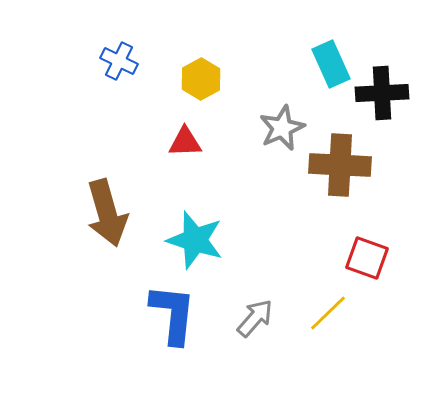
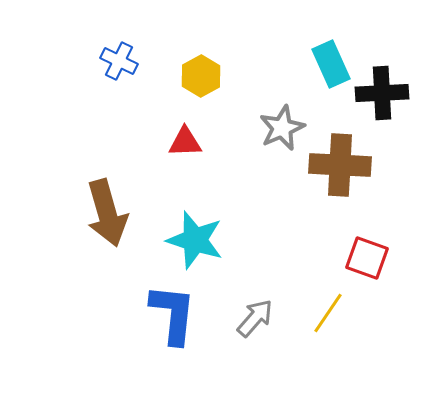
yellow hexagon: moved 3 px up
yellow line: rotated 12 degrees counterclockwise
